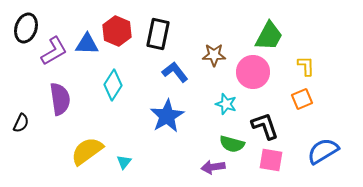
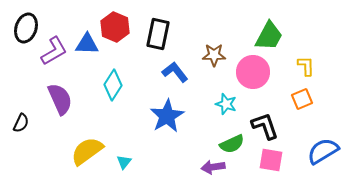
red hexagon: moved 2 px left, 4 px up
purple semicircle: rotated 16 degrees counterclockwise
green semicircle: rotated 40 degrees counterclockwise
